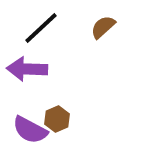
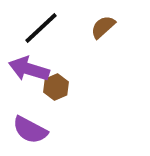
purple arrow: moved 2 px right; rotated 15 degrees clockwise
brown hexagon: moved 1 px left, 32 px up
